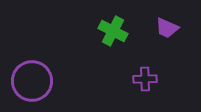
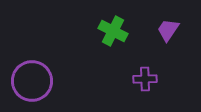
purple trapezoid: moved 1 px right, 2 px down; rotated 100 degrees clockwise
